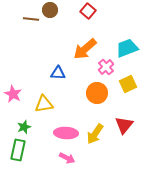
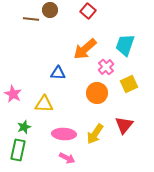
cyan trapezoid: moved 2 px left, 3 px up; rotated 50 degrees counterclockwise
yellow square: moved 1 px right
yellow triangle: rotated 12 degrees clockwise
pink ellipse: moved 2 px left, 1 px down
